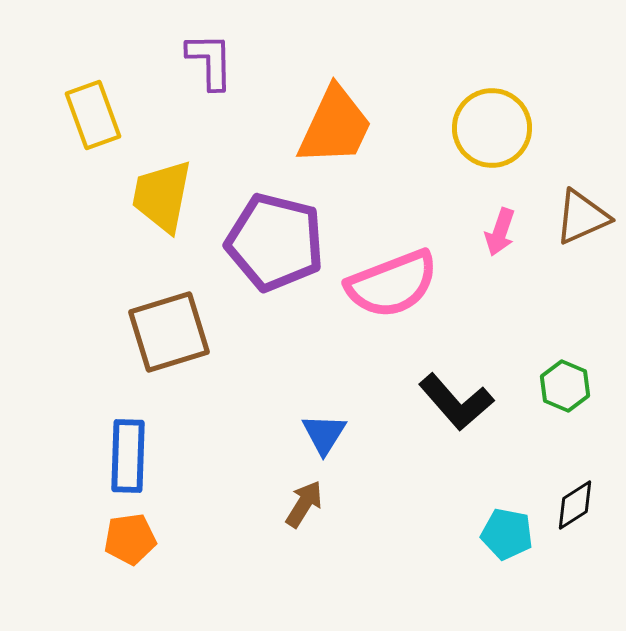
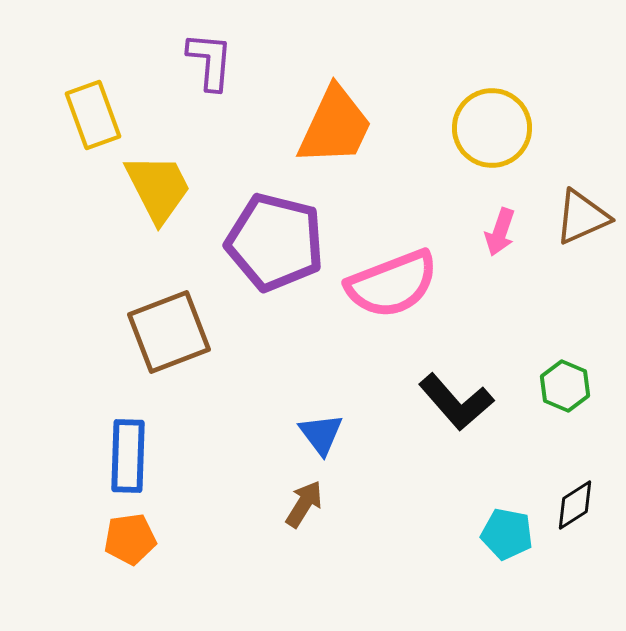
purple L-shape: rotated 6 degrees clockwise
yellow trapezoid: moved 4 px left, 8 px up; rotated 142 degrees clockwise
brown square: rotated 4 degrees counterclockwise
blue triangle: moved 3 px left; rotated 9 degrees counterclockwise
